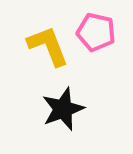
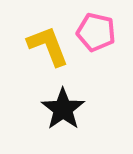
black star: rotated 15 degrees counterclockwise
